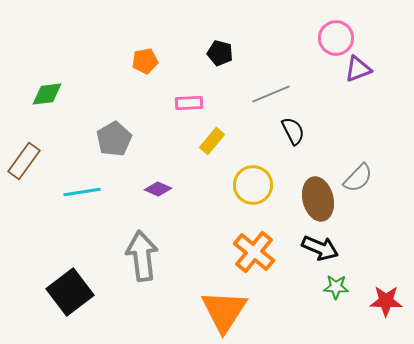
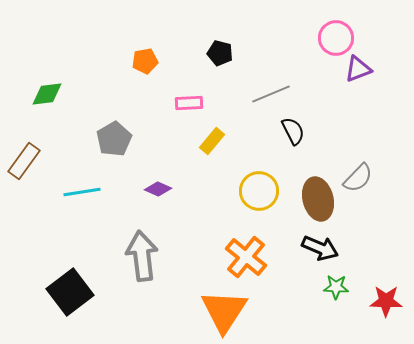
yellow circle: moved 6 px right, 6 px down
orange cross: moved 8 px left, 5 px down
